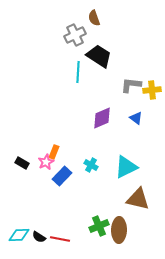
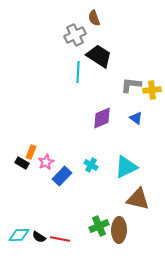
orange rectangle: moved 23 px left
